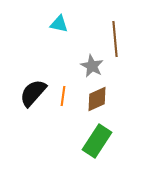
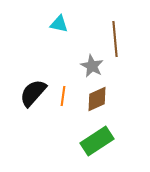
green rectangle: rotated 24 degrees clockwise
